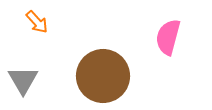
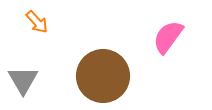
pink semicircle: rotated 21 degrees clockwise
